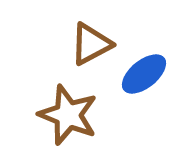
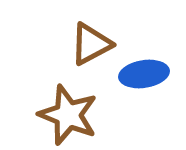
blue ellipse: rotated 30 degrees clockwise
